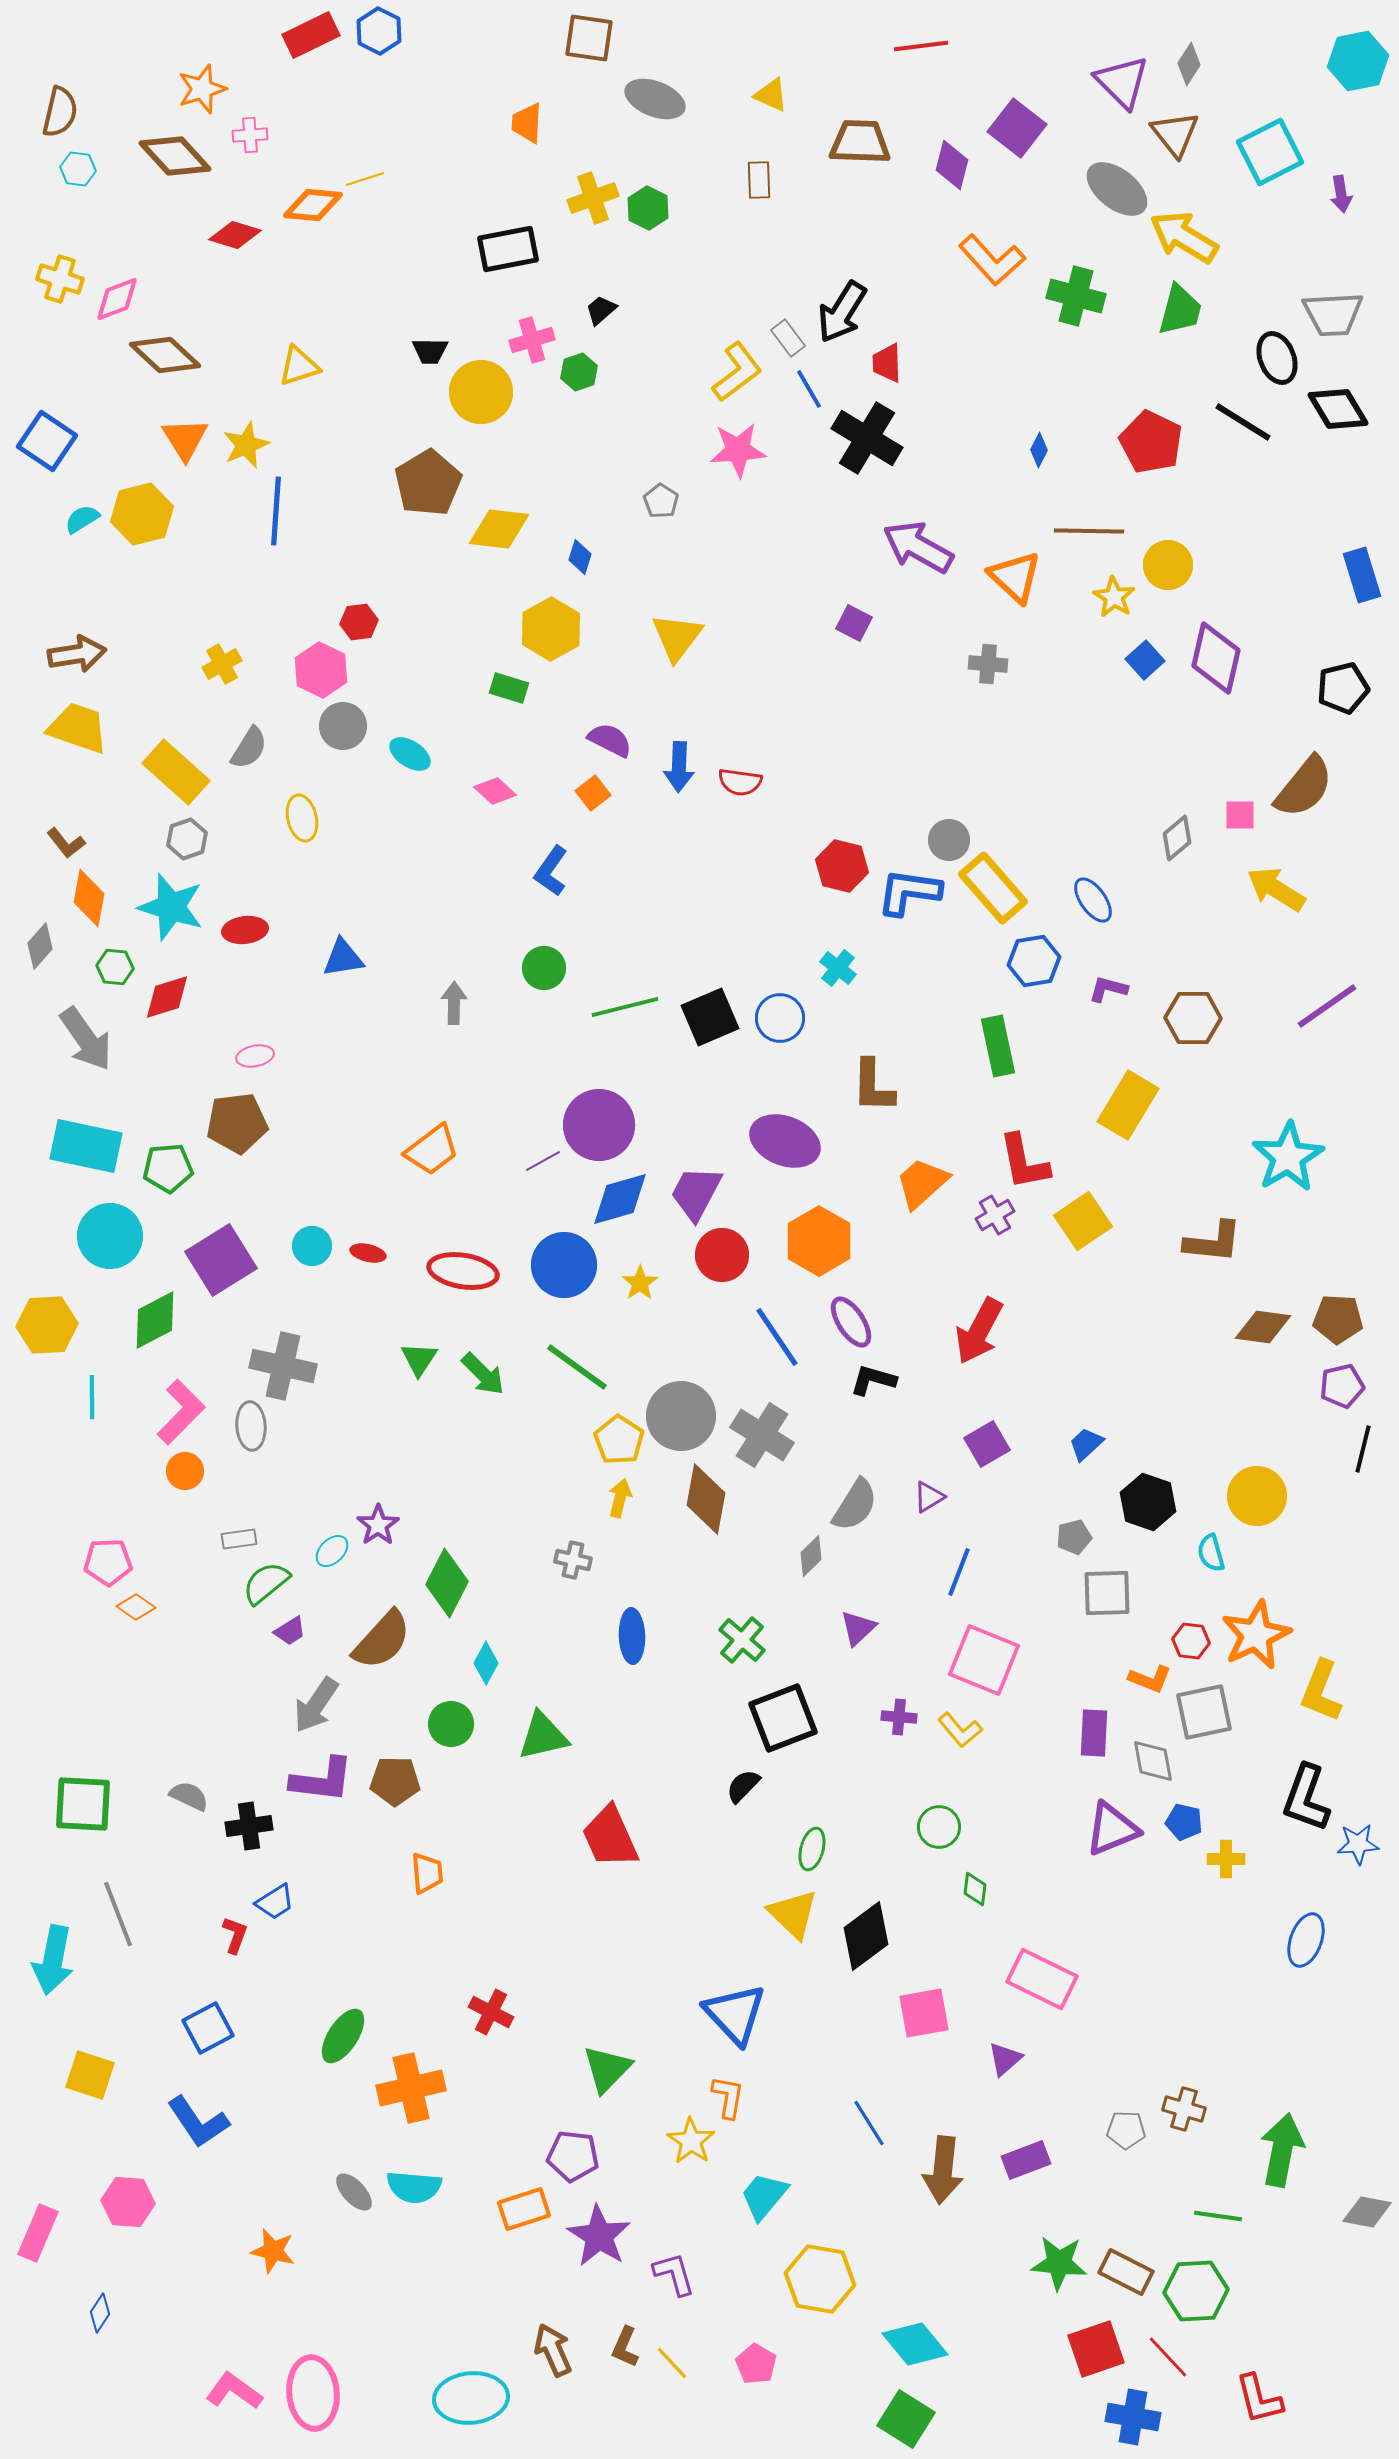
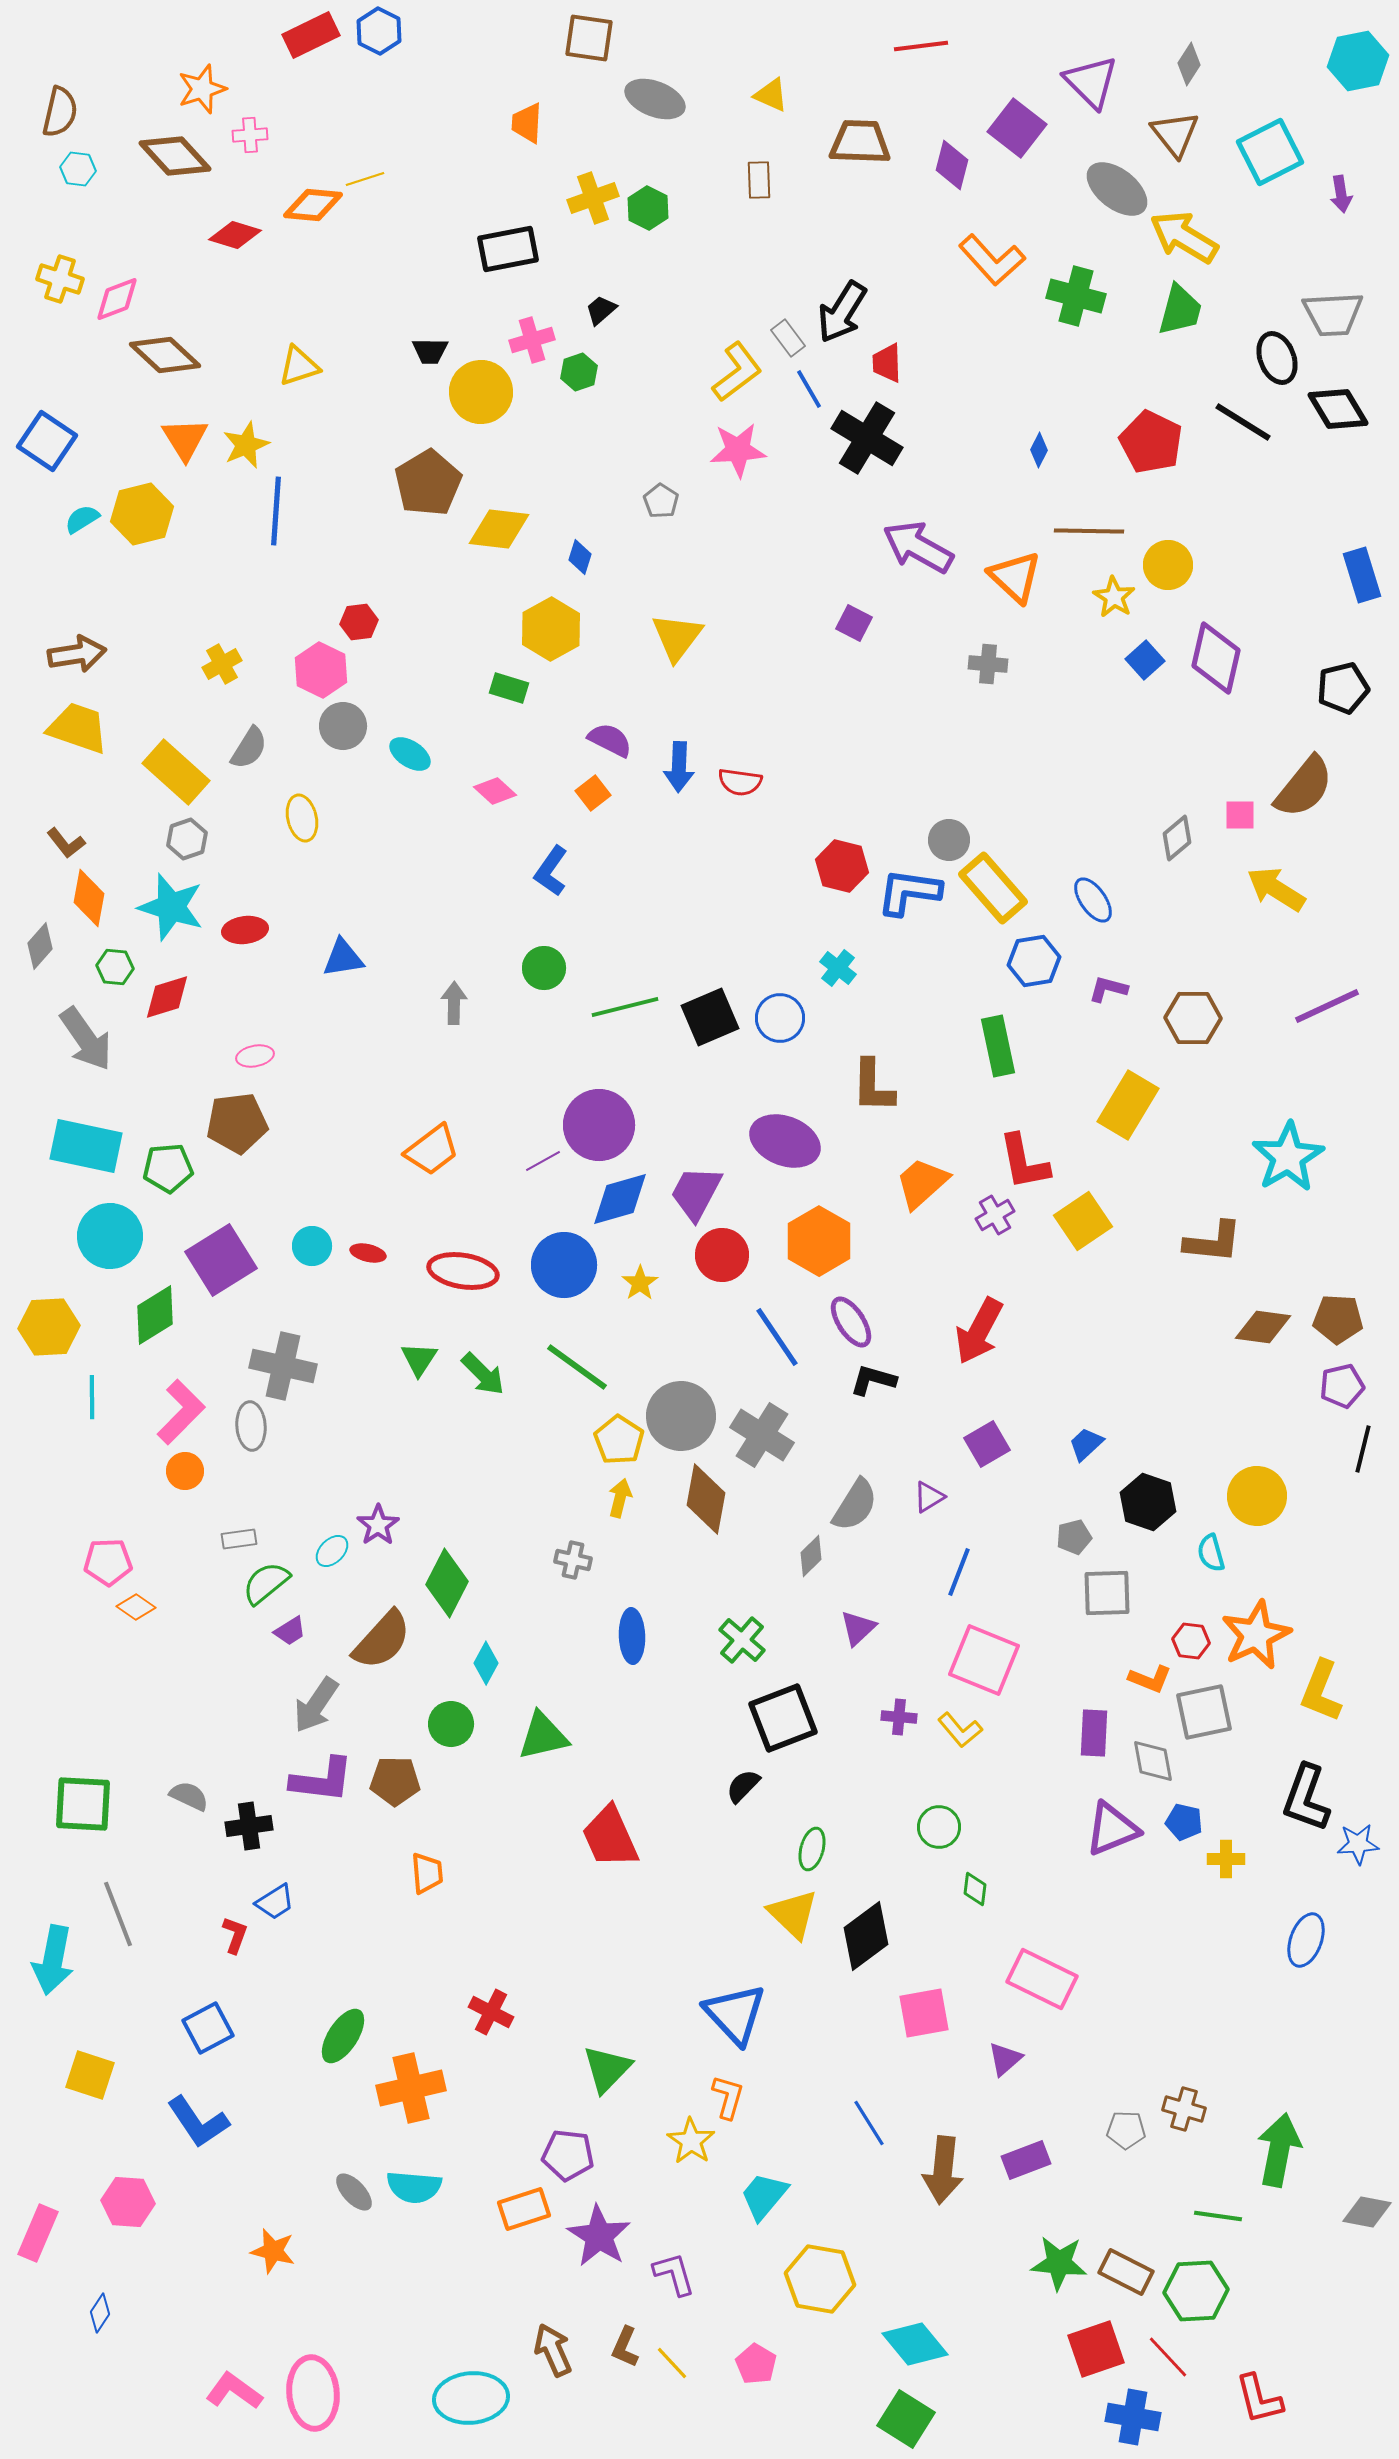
purple triangle at (1122, 82): moved 31 px left
purple line at (1327, 1006): rotated 10 degrees clockwise
green diamond at (155, 1320): moved 5 px up; rotated 4 degrees counterclockwise
yellow hexagon at (47, 1325): moved 2 px right, 2 px down
orange L-shape at (728, 2097): rotated 6 degrees clockwise
green arrow at (1282, 2150): moved 3 px left
purple pentagon at (573, 2156): moved 5 px left, 1 px up
